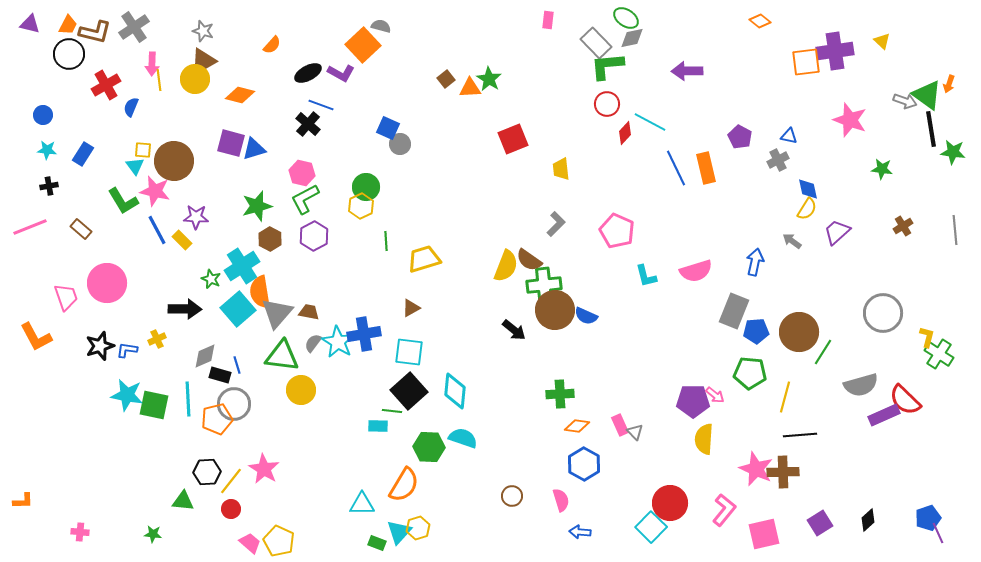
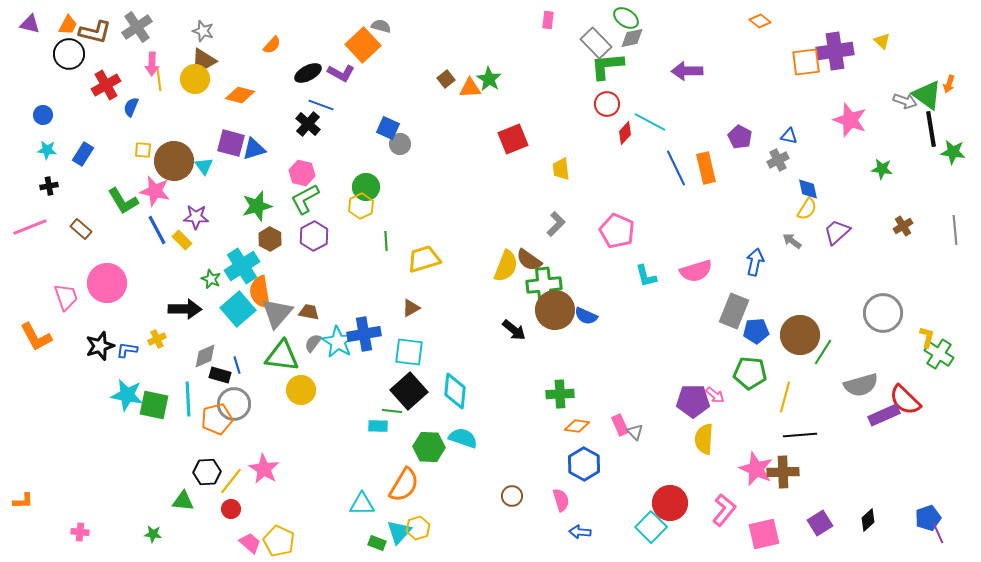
gray cross at (134, 27): moved 3 px right
cyan triangle at (135, 166): moved 69 px right
brown circle at (799, 332): moved 1 px right, 3 px down
